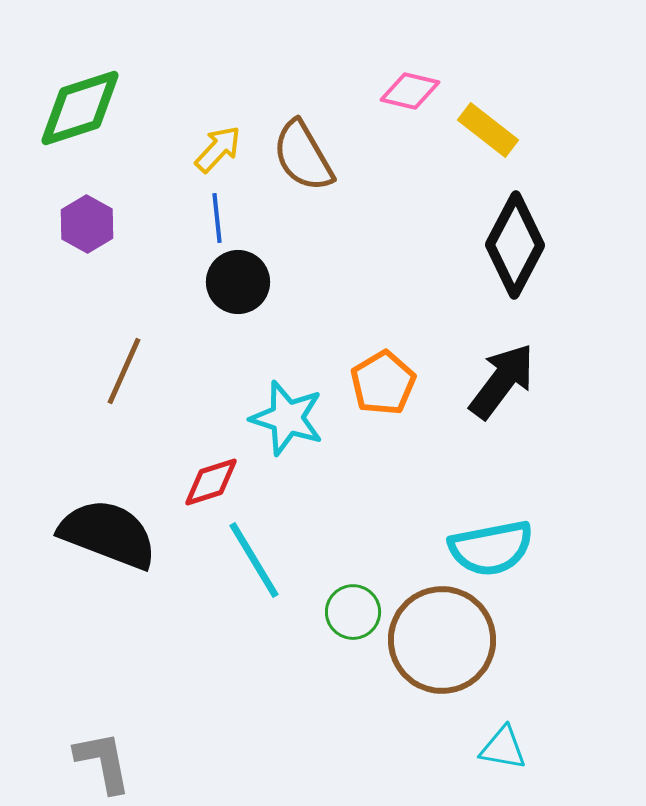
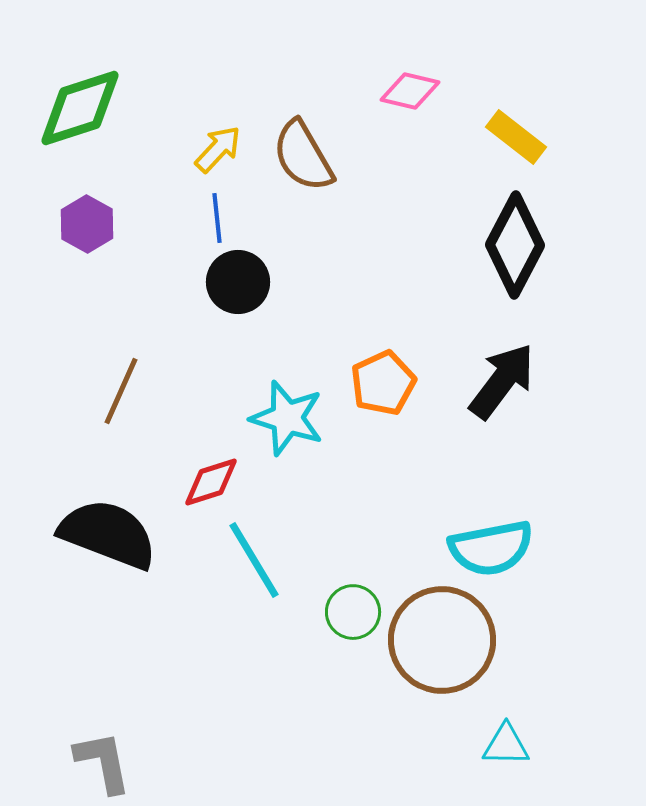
yellow rectangle: moved 28 px right, 7 px down
brown line: moved 3 px left, 20 px down
orange pentagon: rotated 6 degrees clockwise
cyan triangle: moved 3 px right, 3 px up; rotated 9 degrees counterclockwise
